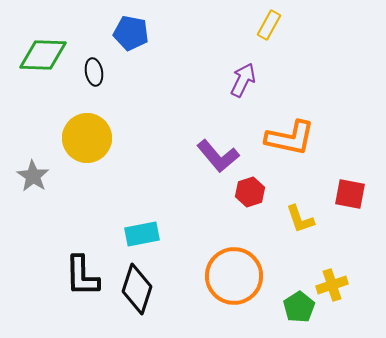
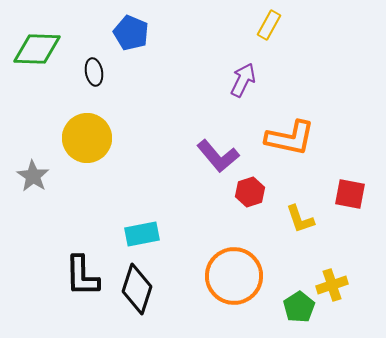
blue pentagon: rotated 12 degrees clockwise
green diamond: moved 6 px left, 6 px up
